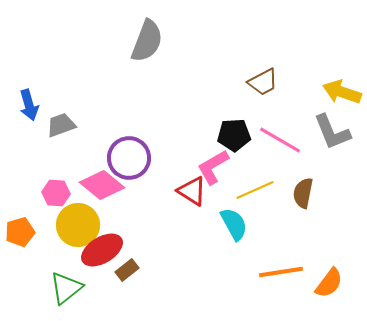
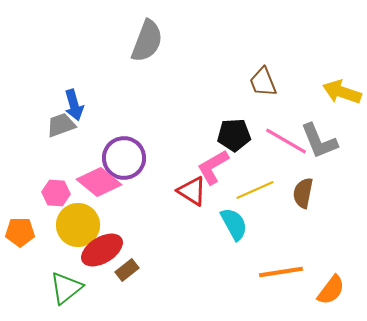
brown trapezoid: rotated 96 degrees clockwise
blue arrow: moved 45 px right
gray L-shape: moved 13 px left, 9 px down
pink line: moved 6 px right, 1 px down
purple circle: moved 5 px left
pink diamond: moved 3 px left, 3 px up
orange pentagon: rotated 16 degrees clockwise
orange semicircle: moved 2 px right, 7 px down
